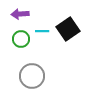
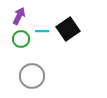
purple arrow: moved 1 px left, 2 px down; rotated 120 degrees clockwise
